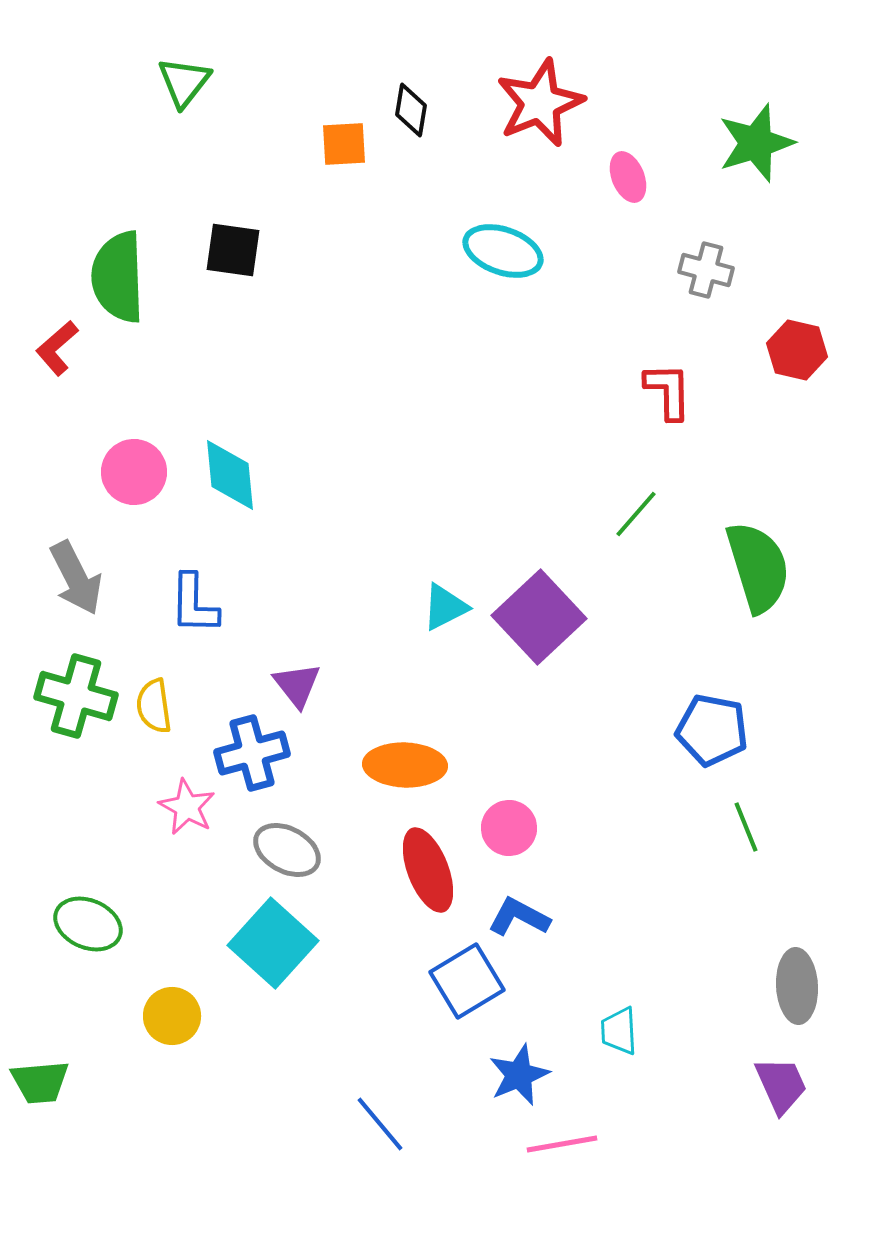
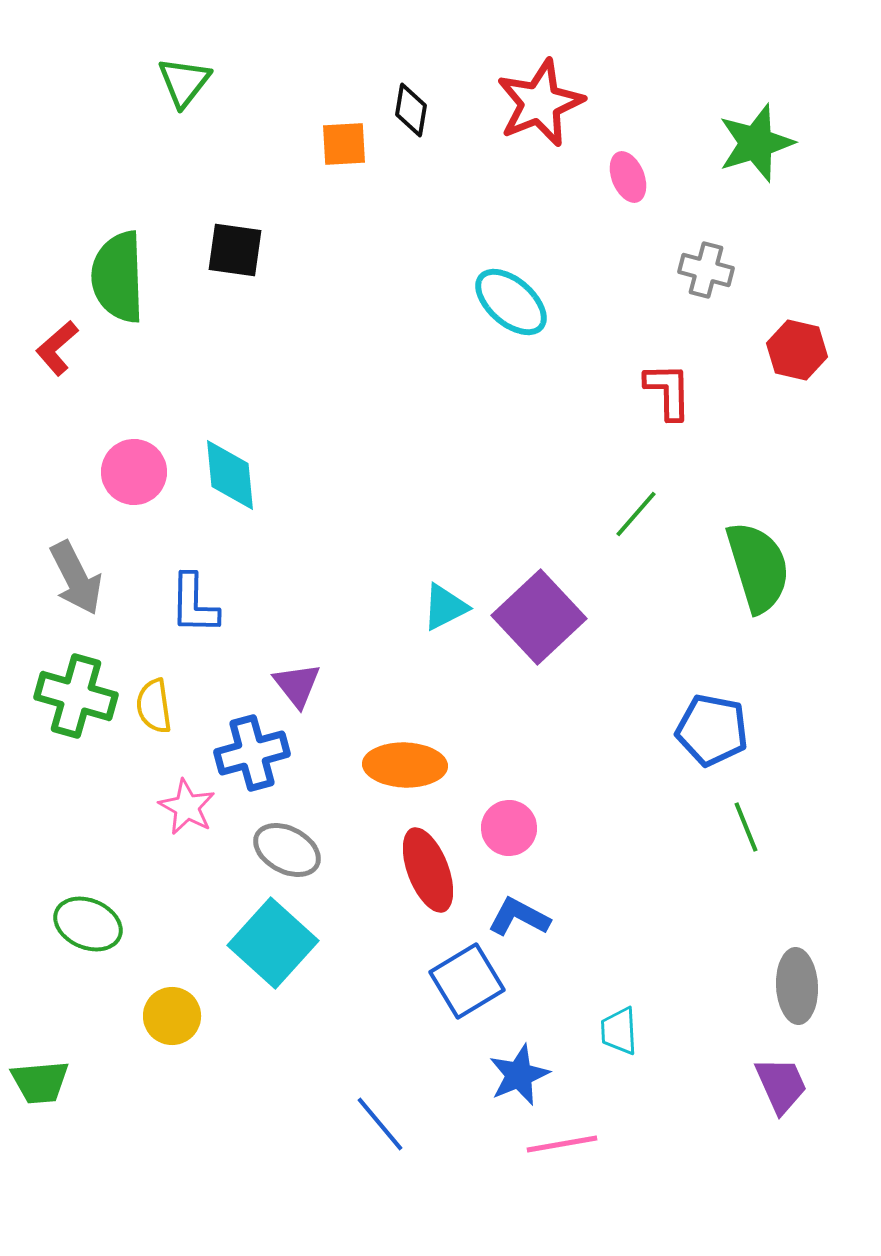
black square at (233, 250): moved 2 px right
cyan ellipse at (503, 251): moved 8 px right, 51 px down; rotated 22 degrees clockwise
